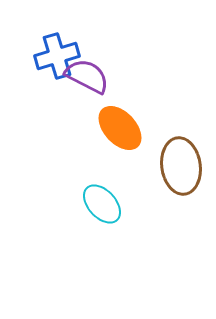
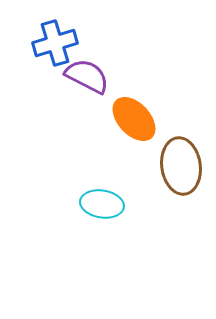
blue cross: moved 2 px left, 13 px up
orange ellipse: moved 14 px right, 9 px up
cyan ellipse: rotated 39 degrees counterclockwise
